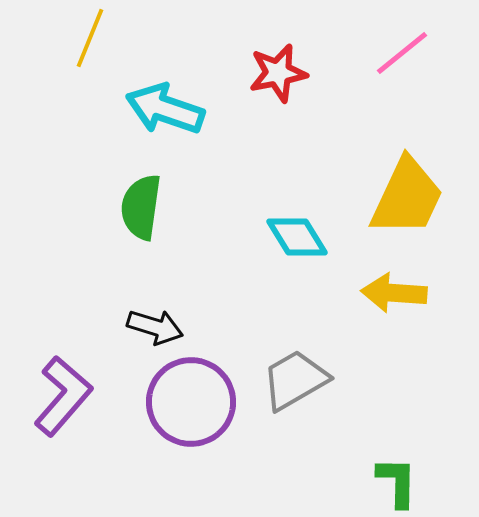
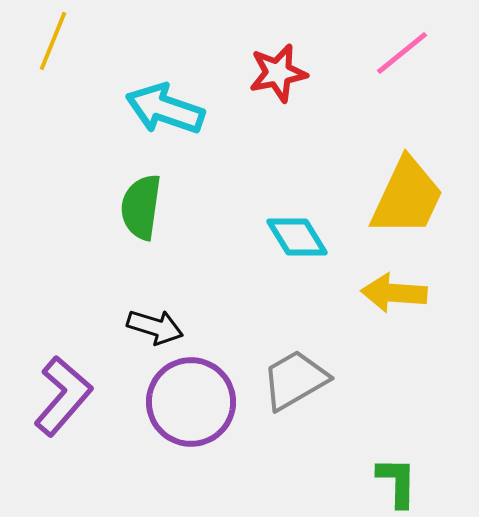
yellow line: moved 37 px left, 3 px down
